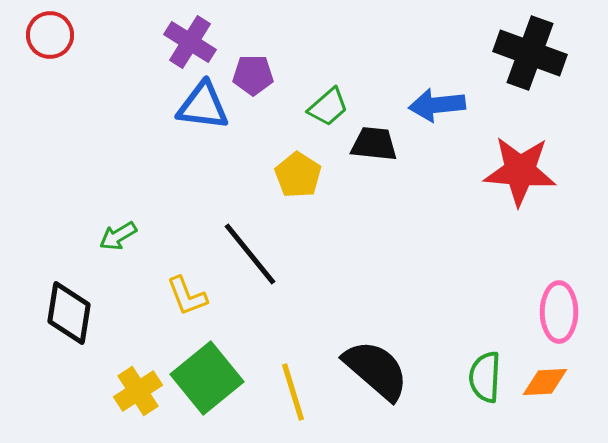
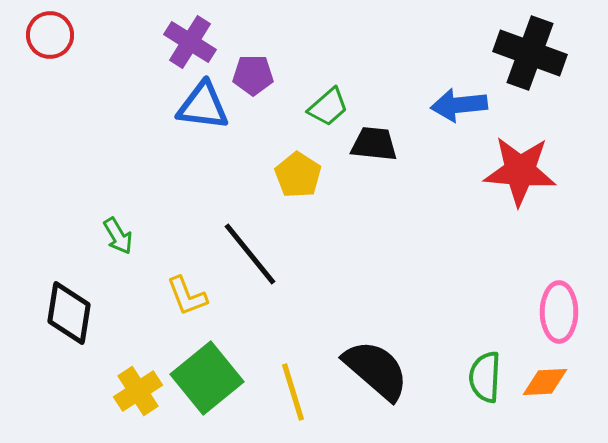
blue arrow: moved 22 px right
green arrow: rotated 90 degrees counterclockwise
